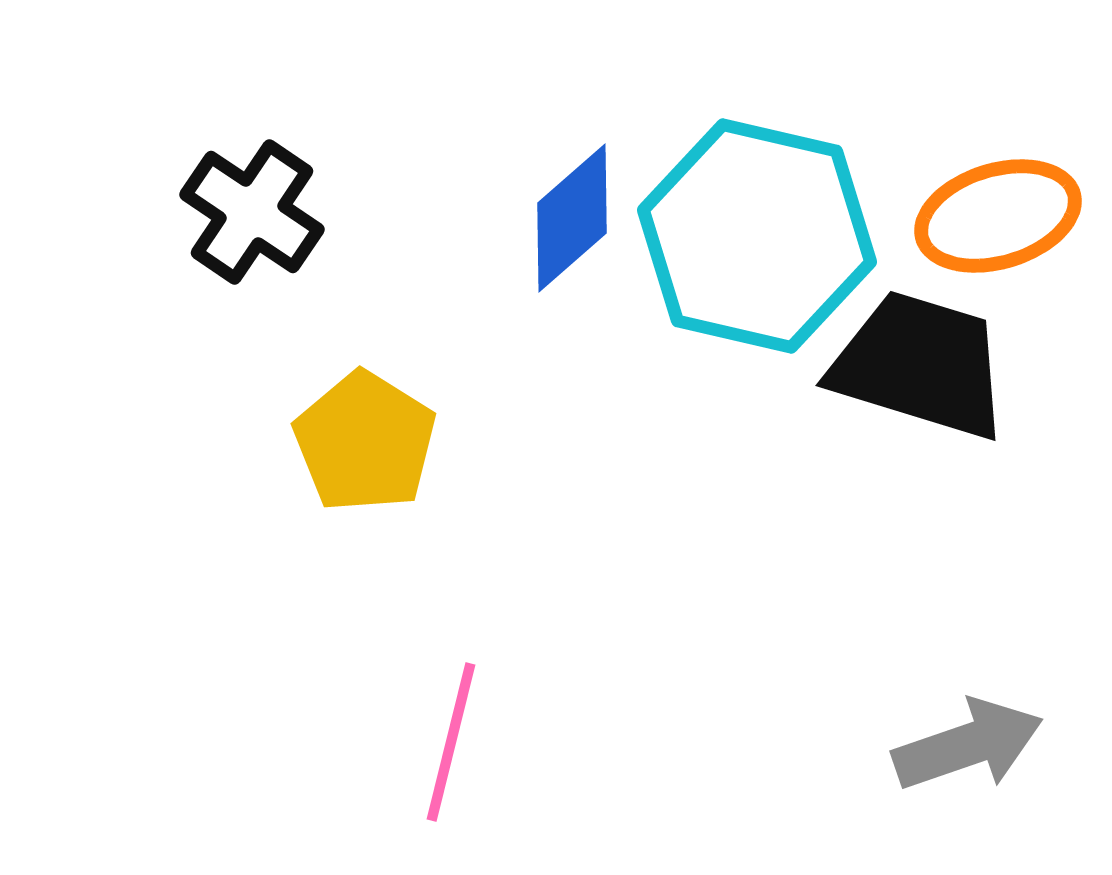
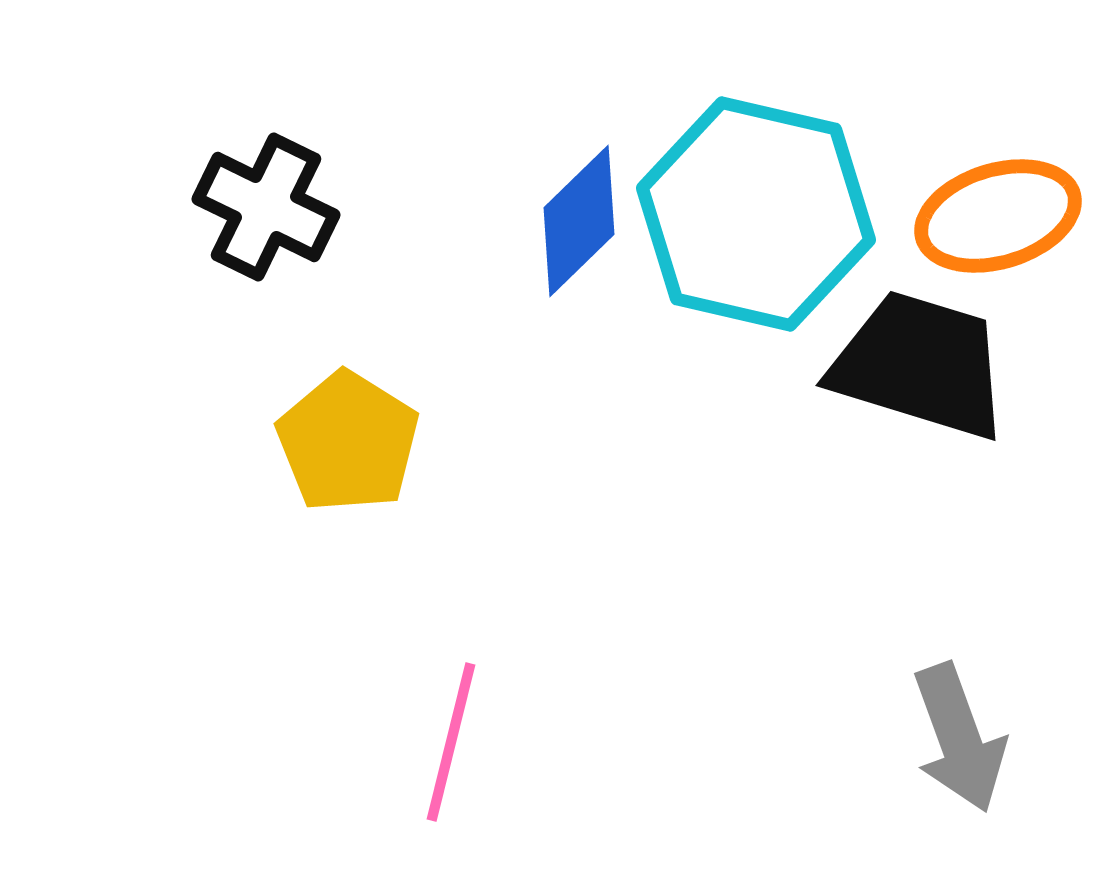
black cross: moved 14 px right, 5 px up; rotated 8 degrees counterclockwise
blue diamond: moved 7 px right, 3 px down; rotated 3 degrees counterclockwise
cyan hexagon: moved 1 px left, 22 px up
yellow pentagon: moved 17 px left
gray arrow: moved 9 px left, 7 px up; rotated 89 degrees clockwise
